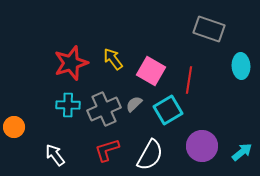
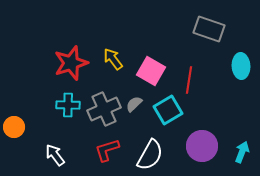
cyan arrow: rotated 30 degrees counterclockwise
